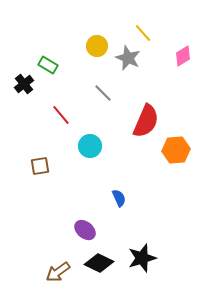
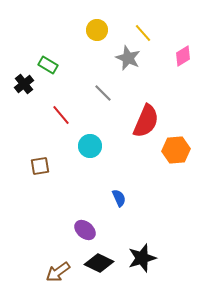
yellow circle: moved 16 px up
